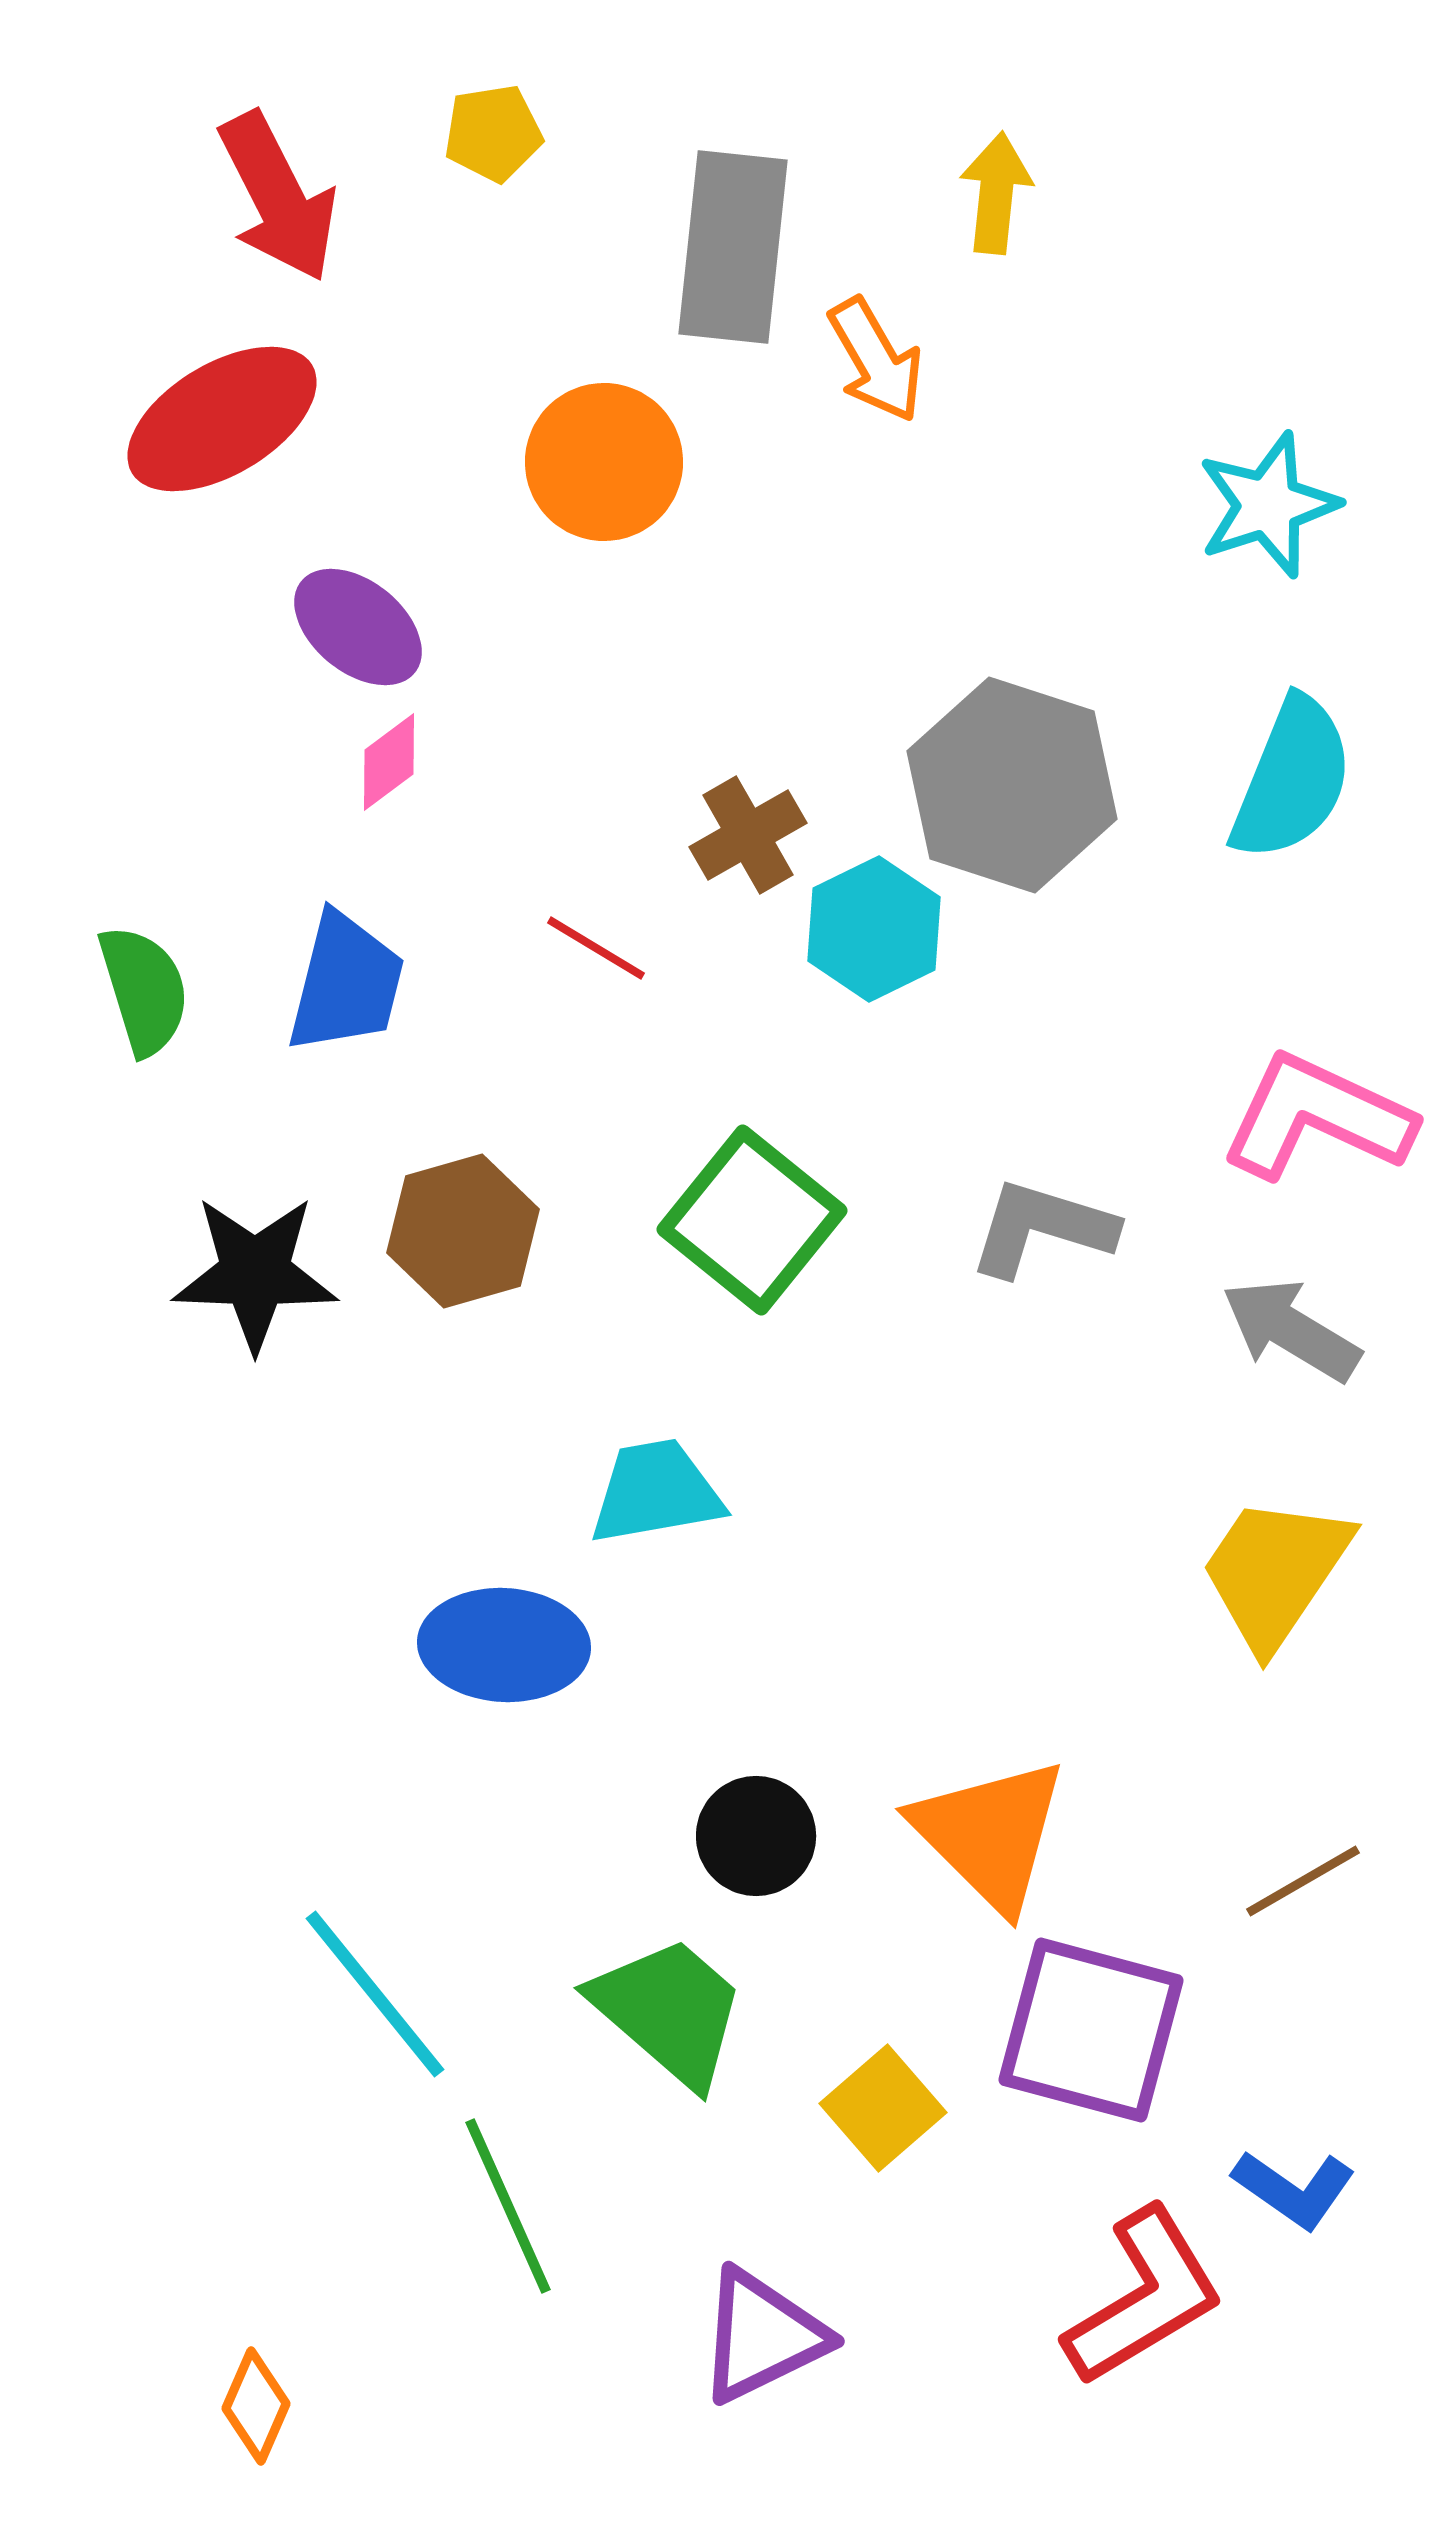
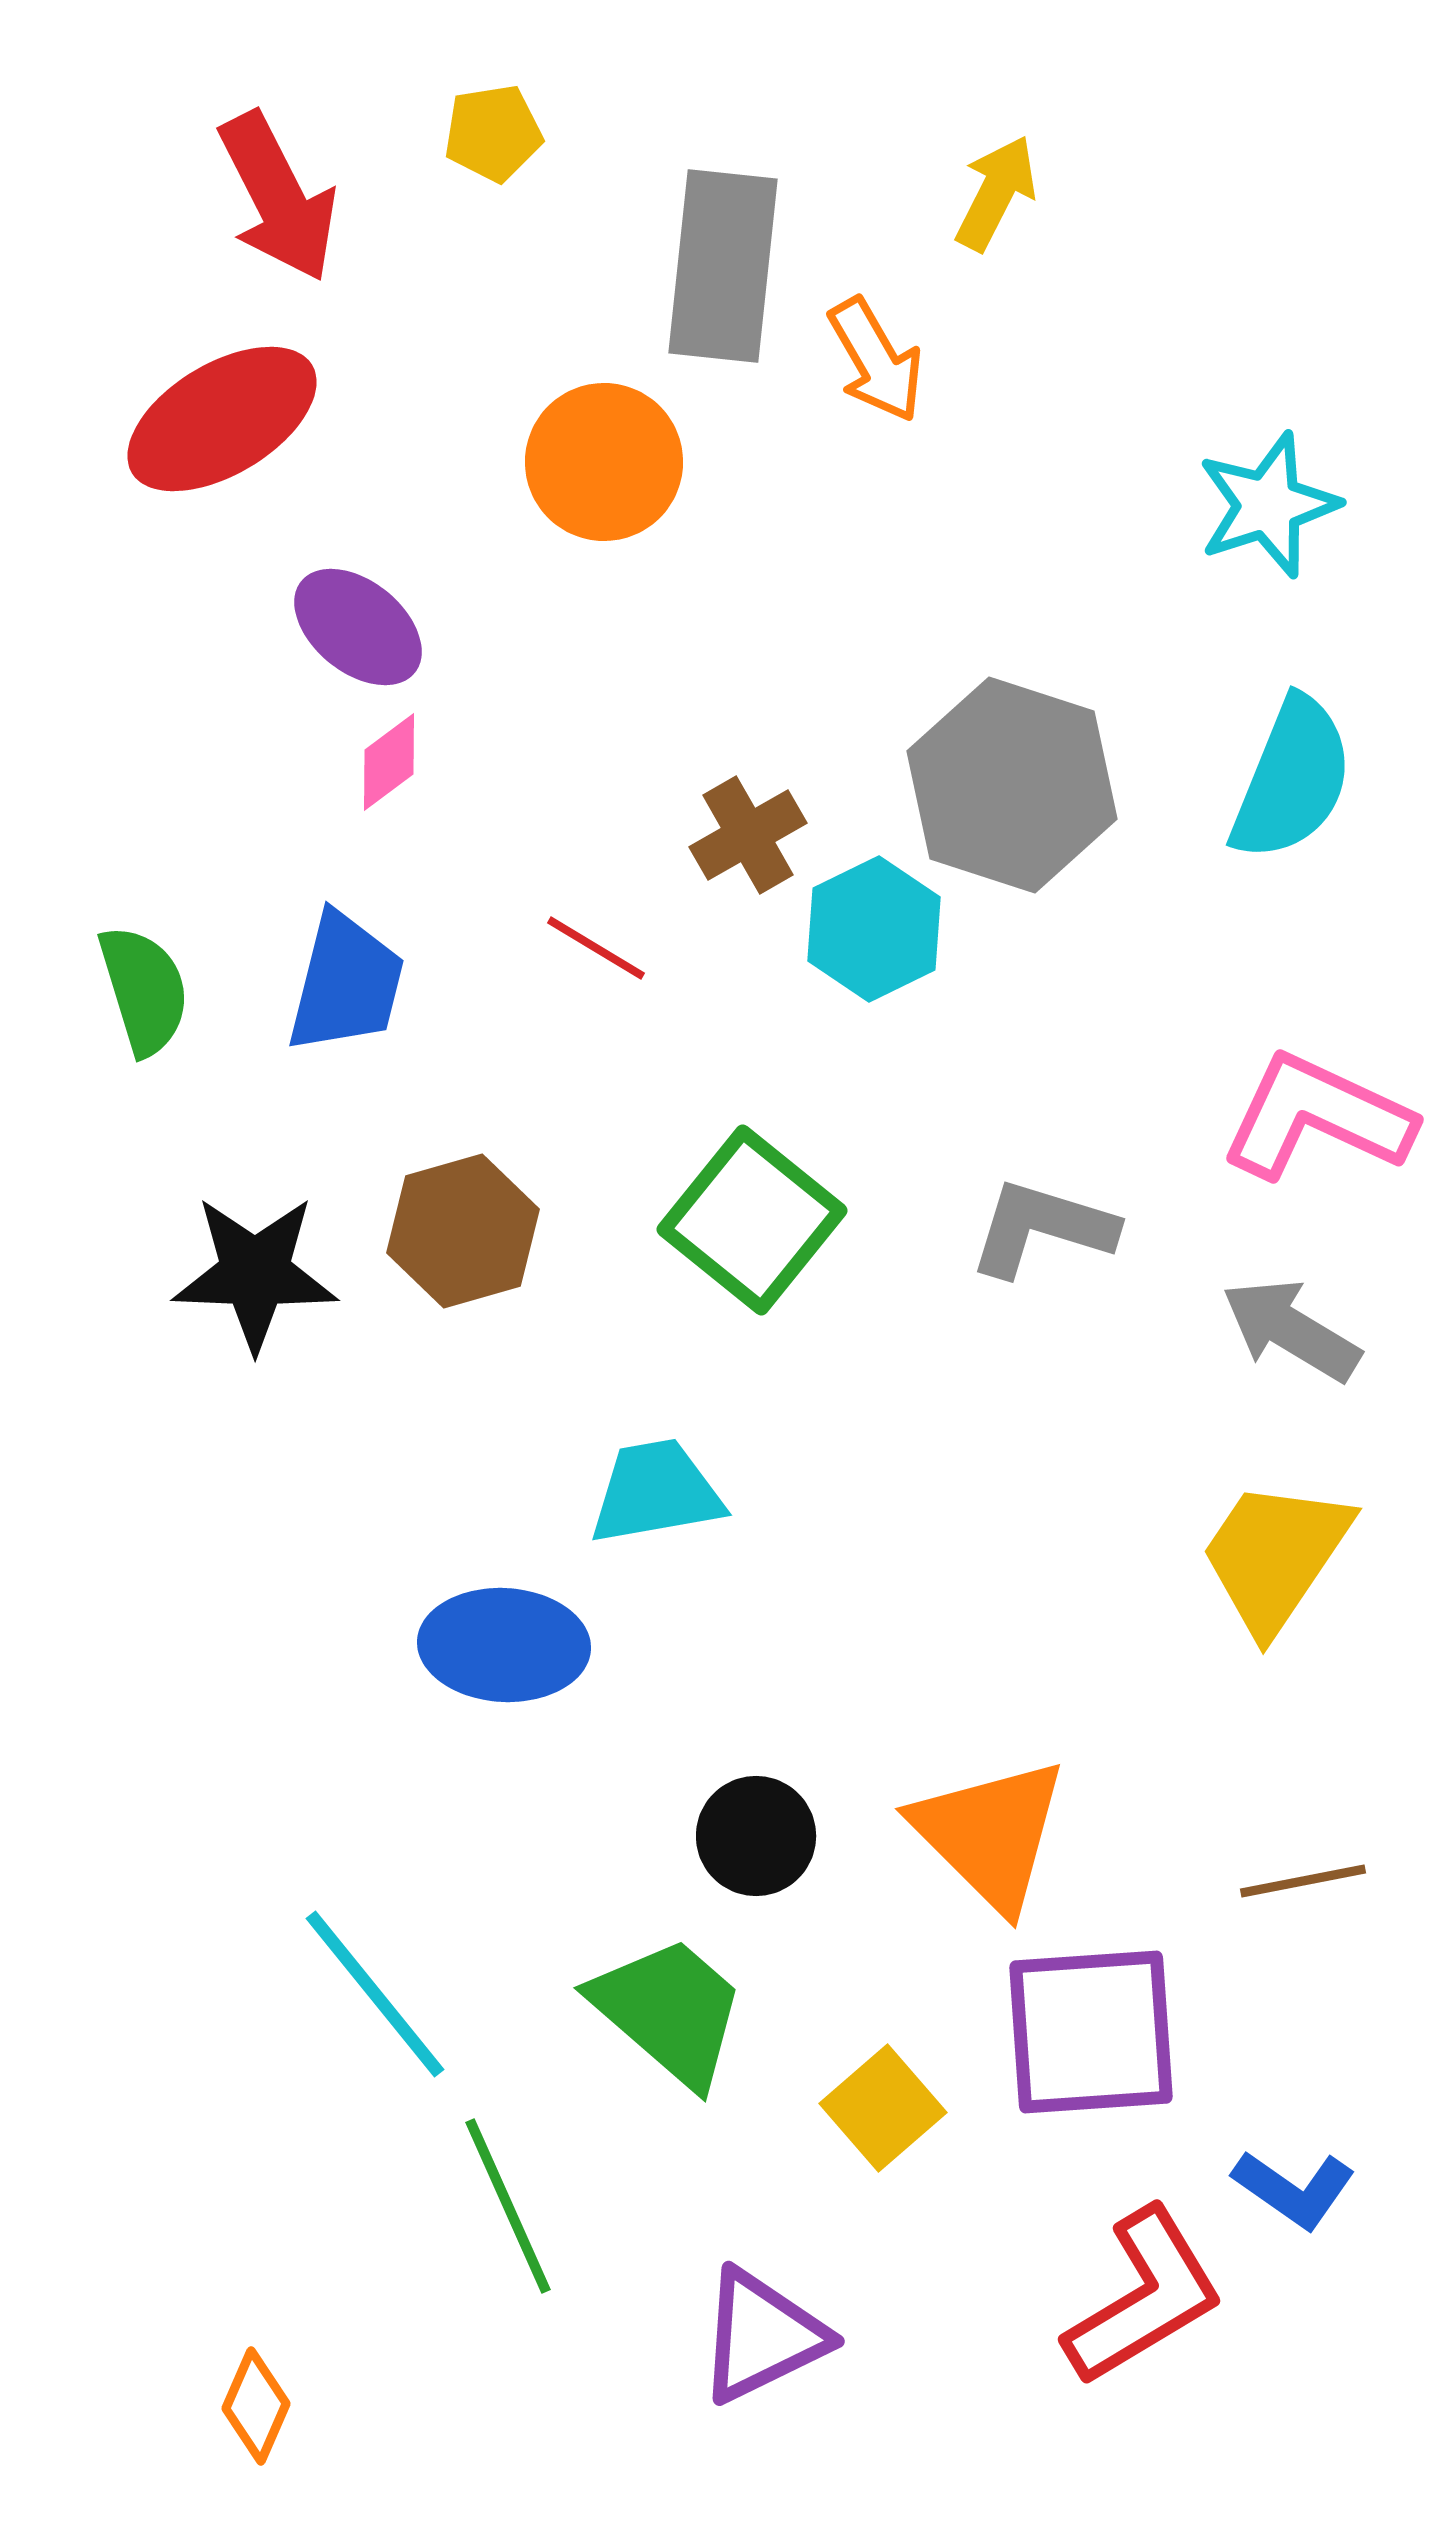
yellow arrow: rotated 21 degrees clockwise
gray rectangle: moved 10 px left, 19 px down
yellow trapezoid: moved 16 px up
brown line: rotated 19 degrees clockwise
purple square: moved 2 px down; rotated 19 degrees counterclockwise
